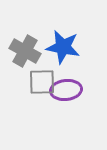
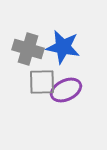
gray cross: moved 3 px right, 2 px up; rotated 12 degrees counterclockwise
purple ellipse: rotated 20 degrees counterclockwise
